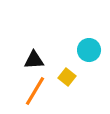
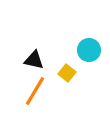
black triangle: rotated 15 degrees clockwise
yellow square: moved 4 px up
